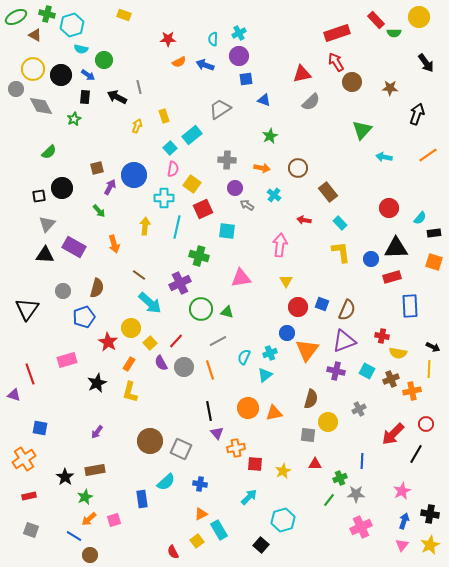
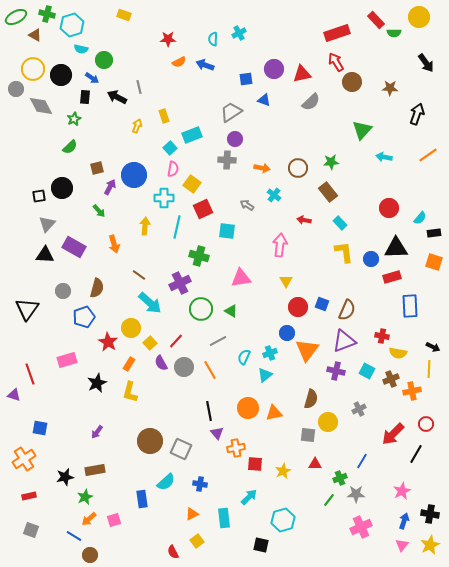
purple circle at (239, 56): moved 35 px right, 13 px down
blue arrow at (88, 75): moved 4 px right, 3 px down
gray trapezoid at (220, 109): moved 11 px right, 3 px down
cyan rectangle at (192, 135): rotated 18 degrees clockwise
green star at (270, 136): moved 61 px right, 26 px down; rotated 21 degrees clockwise
green semicircle at (49, 152): moved 21 px right, 5 px up
purple circle at (235, 188): moved 49 px up
yellow L-shape at (341, 252): moved 3 px right
green triangle at (227, 312): moved 4 px right, 1 px up; rotated 16 degrees clockwise
orange line at (210, 370): rotated 12 degrees counterclockwise
blue line at (362, 461): rotated 28 degrees clockwise
black star at (65, 477): rotated 24 degrees clockwise
orange triangle at (201, 514): moved 9 px left
cyan rectangle at (219, 530): moved 5 px right, 12 px up; rotated 24 degrees clockwise
black square at (261, 545): rotated 28 degrees counterclockwise
